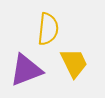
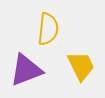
yellow trapezoid: moved 7 px right, 3 px down
